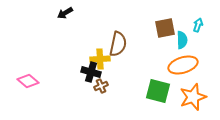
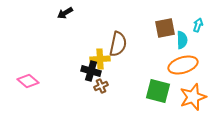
black cross: moved 1 px up
